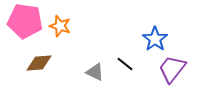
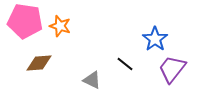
gray triangle: moved 3 px left, 8 px down
